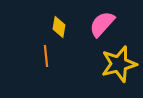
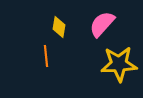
yellow star: rotated 12 degrees clockwise
